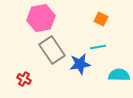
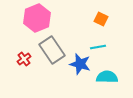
pink hexagon: moved 4 px left; rotated 12 degrees counterclockwise
blue star: rotated 25 degrees clockwise
cyan semicircle: moved 12 px left, 2 px down
red cross: moved 20 px up; rotated 24 degrees clockwise
